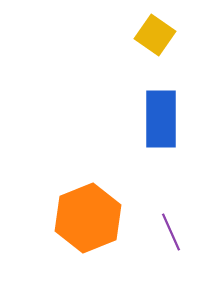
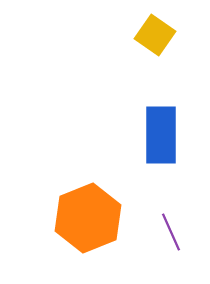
blue rectangle: moved 16 px down
